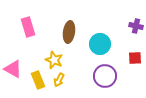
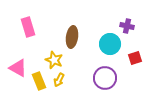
purple cross: moved 9 px left
brown ellipse: moved 3 px right, 5 px down
cyan circle: moved 10 px right
red square: rotated 16 degrees counterclockwise
pink triangle: moved 5 px right, 1 px up
purple circle: moved 2 px down
yellow rectangle: moved 1 px right, 1 px down
